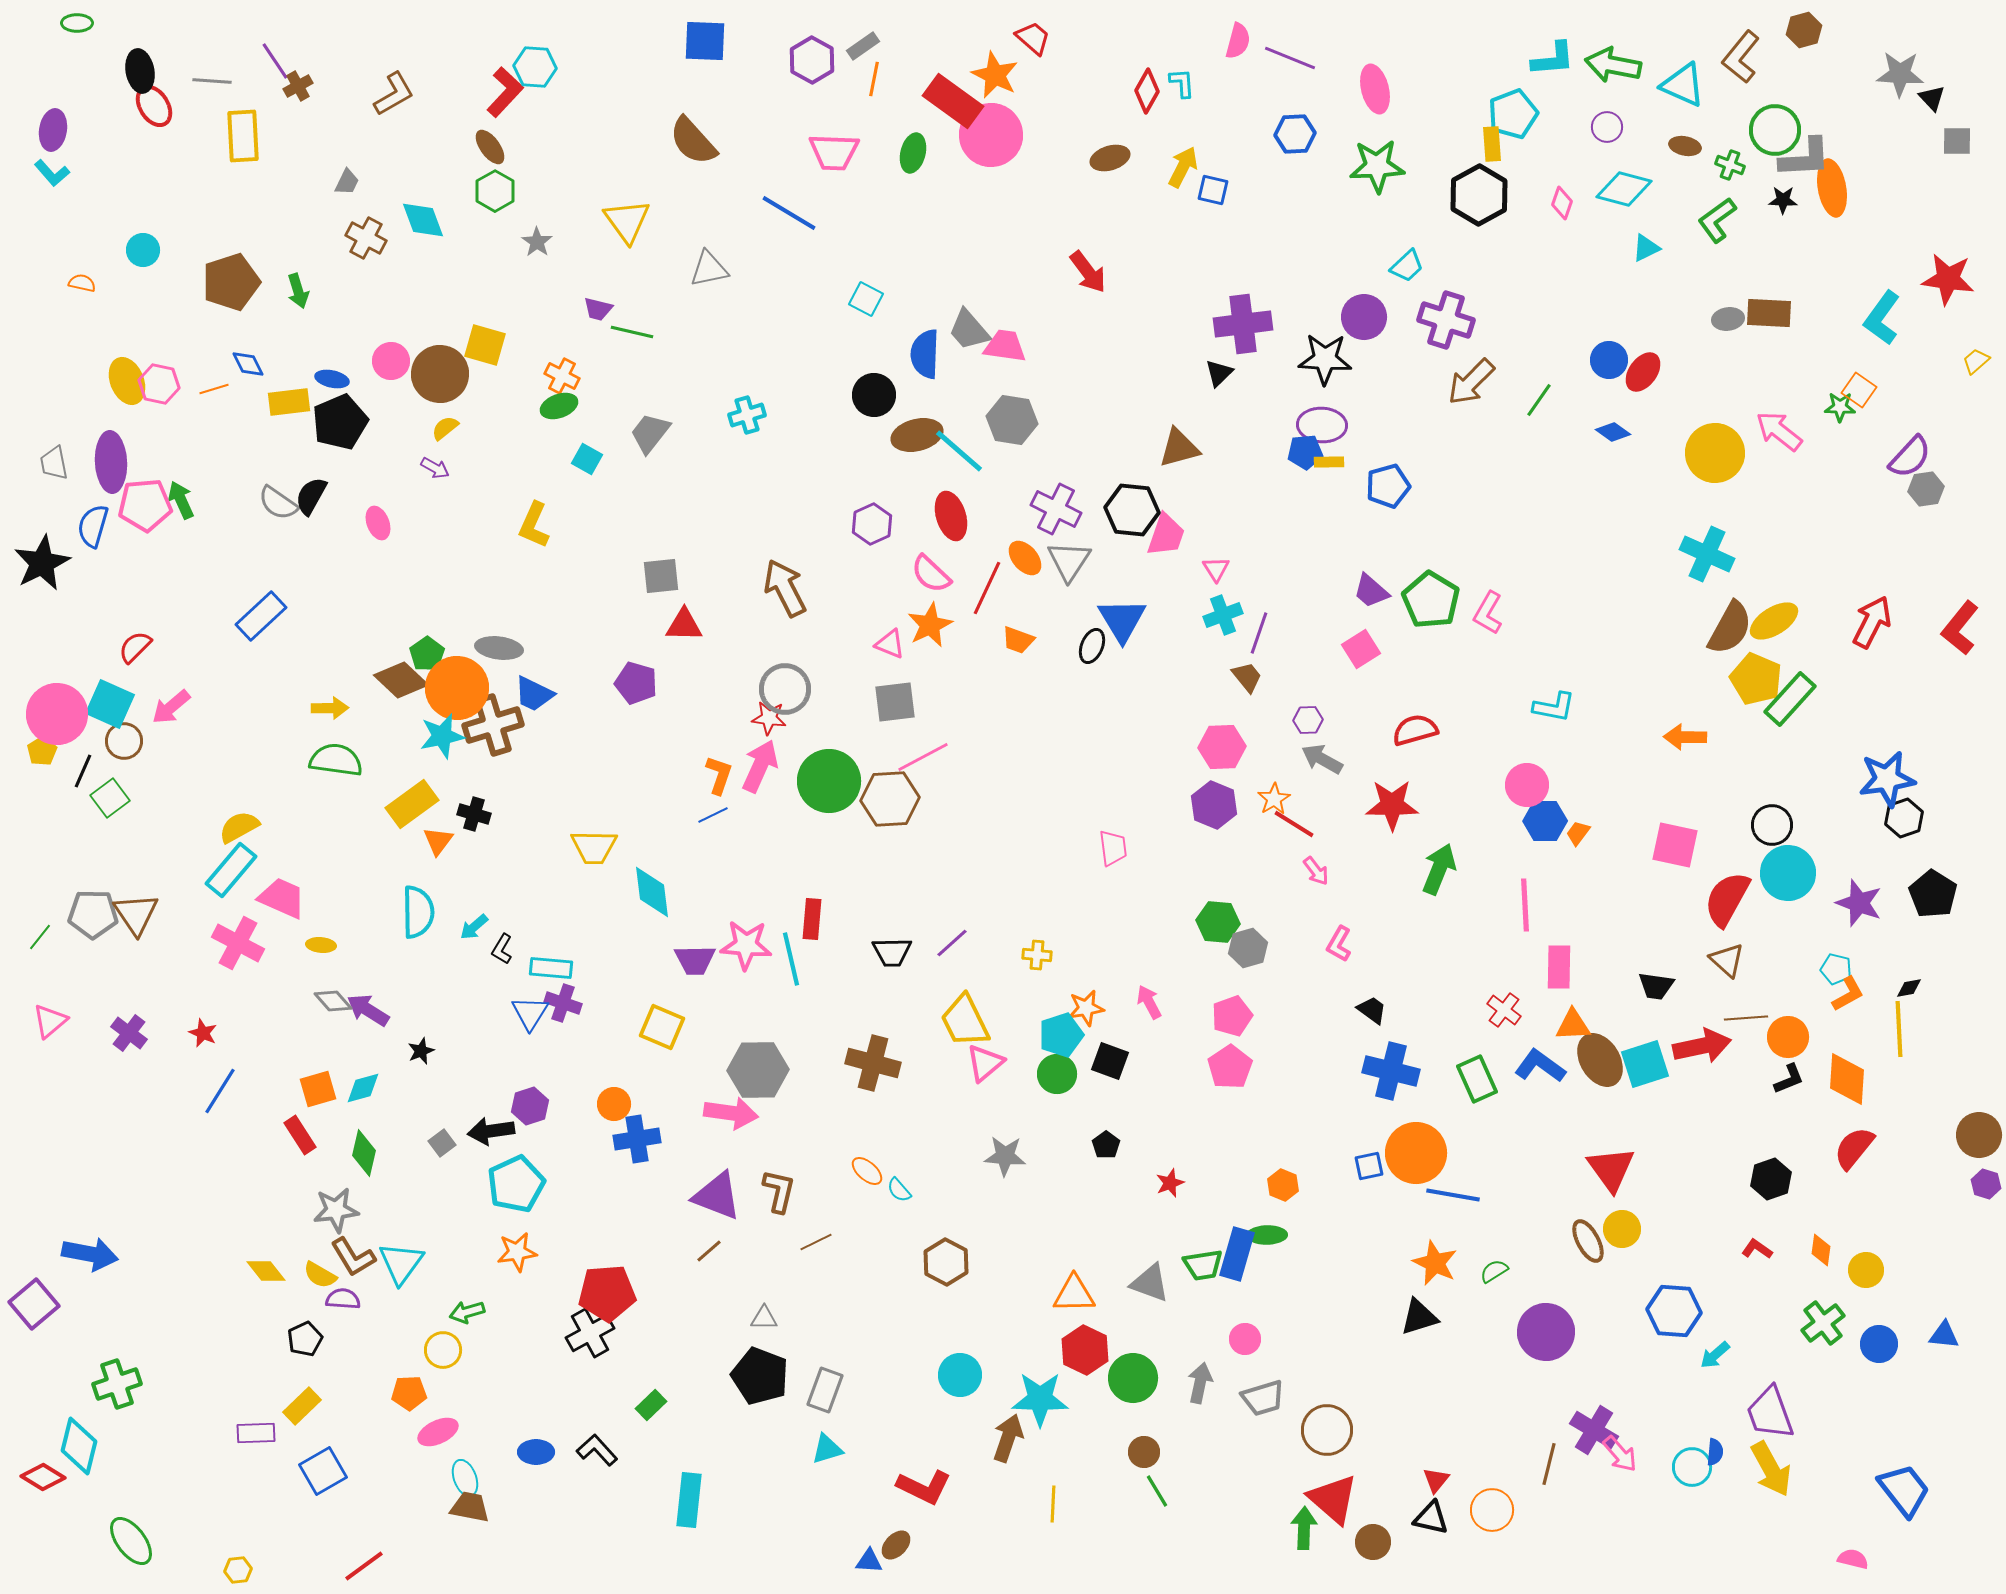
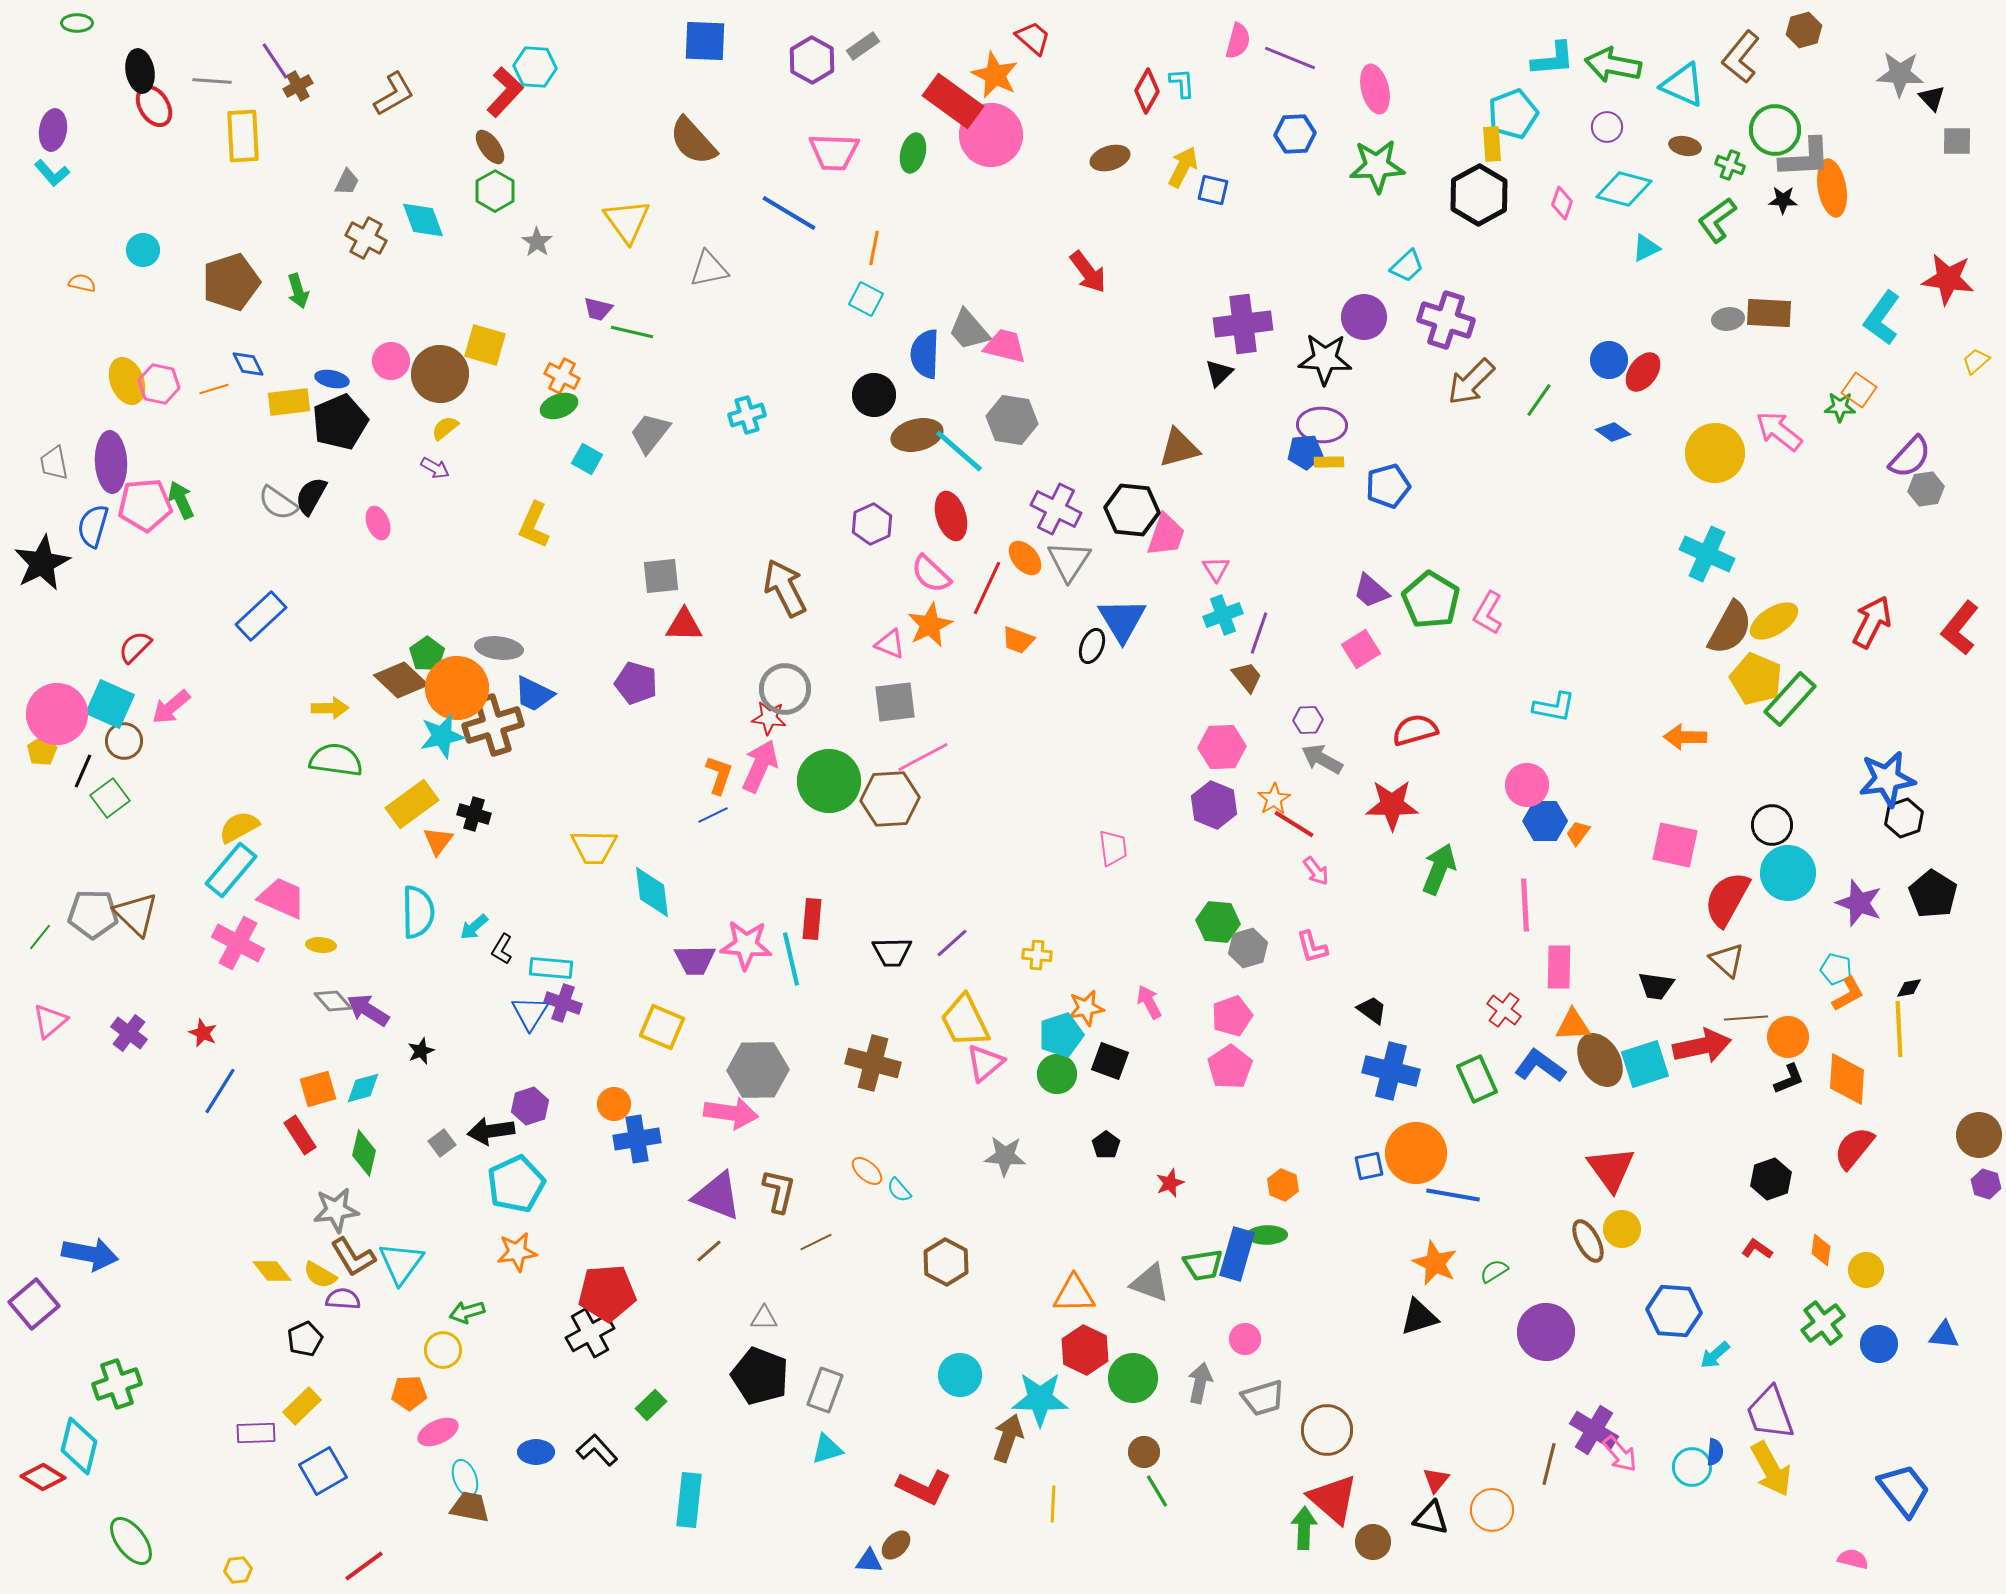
orange line at (874, 79): moved 169 px down
pink trapezoid at (1005, 346): rotated 6 degrees clockwise
brown triangle at (136, 914): rotated 12 degrees counterclockwise
pink L-shape at (1339, 944): moved 27 px left, 3 px down; rotated 45 degrees counterclockwise
yellow diamond at (266, 1271): moved 6 px right
